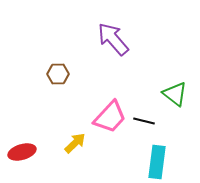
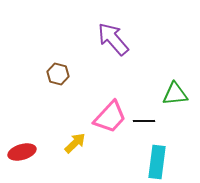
brown hexagon: rotated 15 degrees clockwise
green triangle: rotated 44 degrees counterclockwise
black line: rotated 15 degrees counterclockwise
